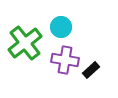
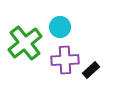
cyan circle: moved 1 px left
purple cross: rotated 12 degrees counterclockwise
